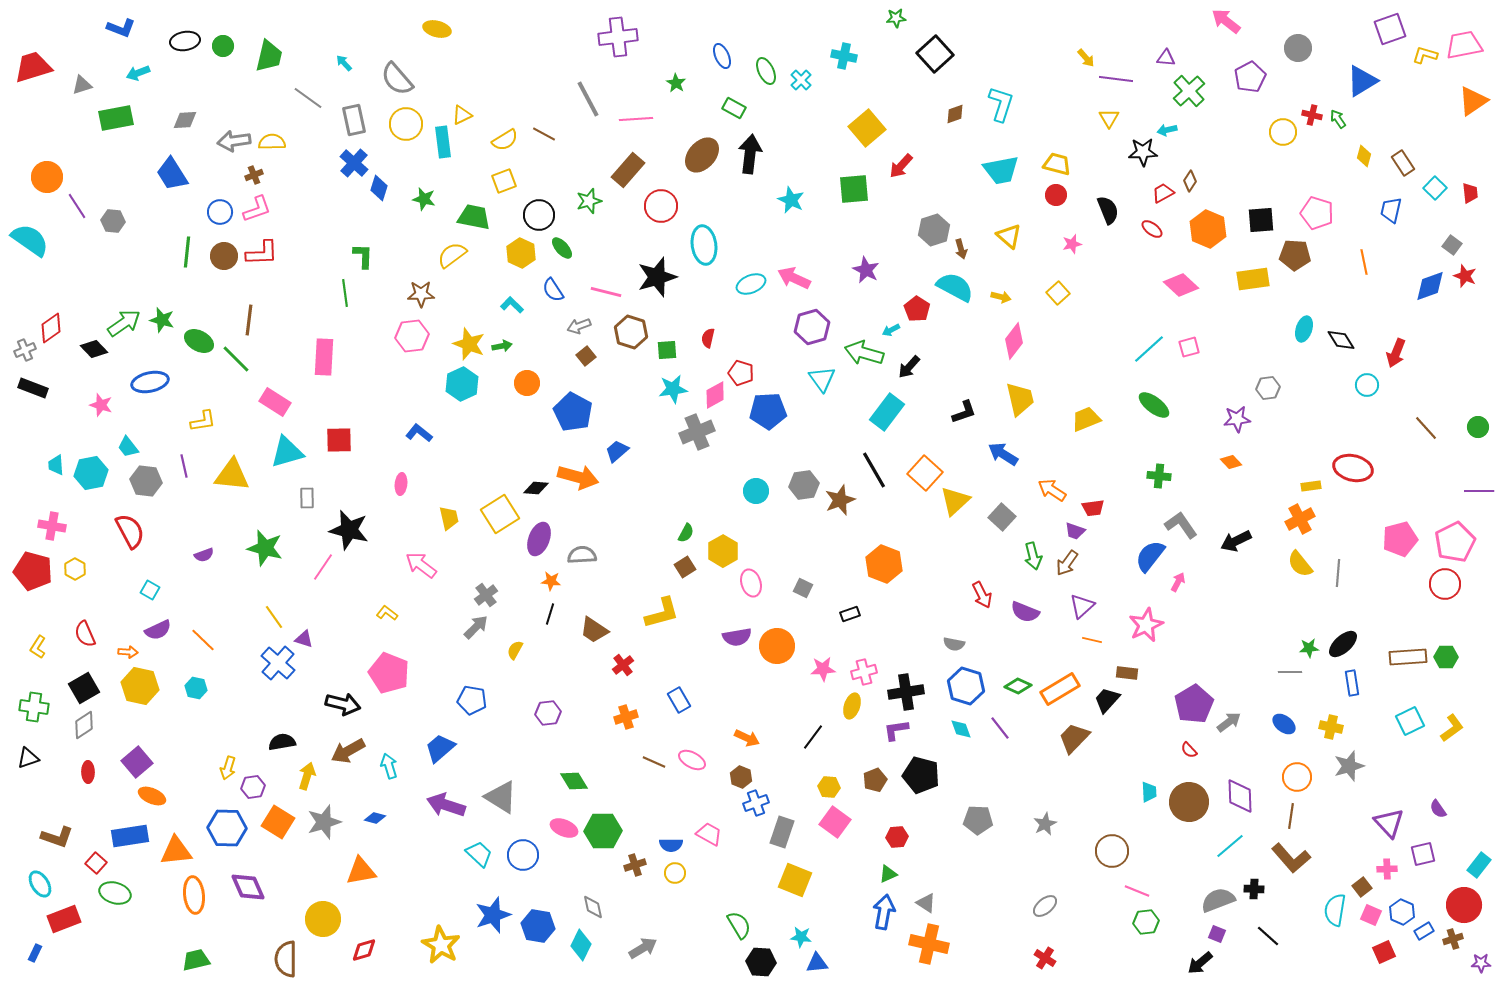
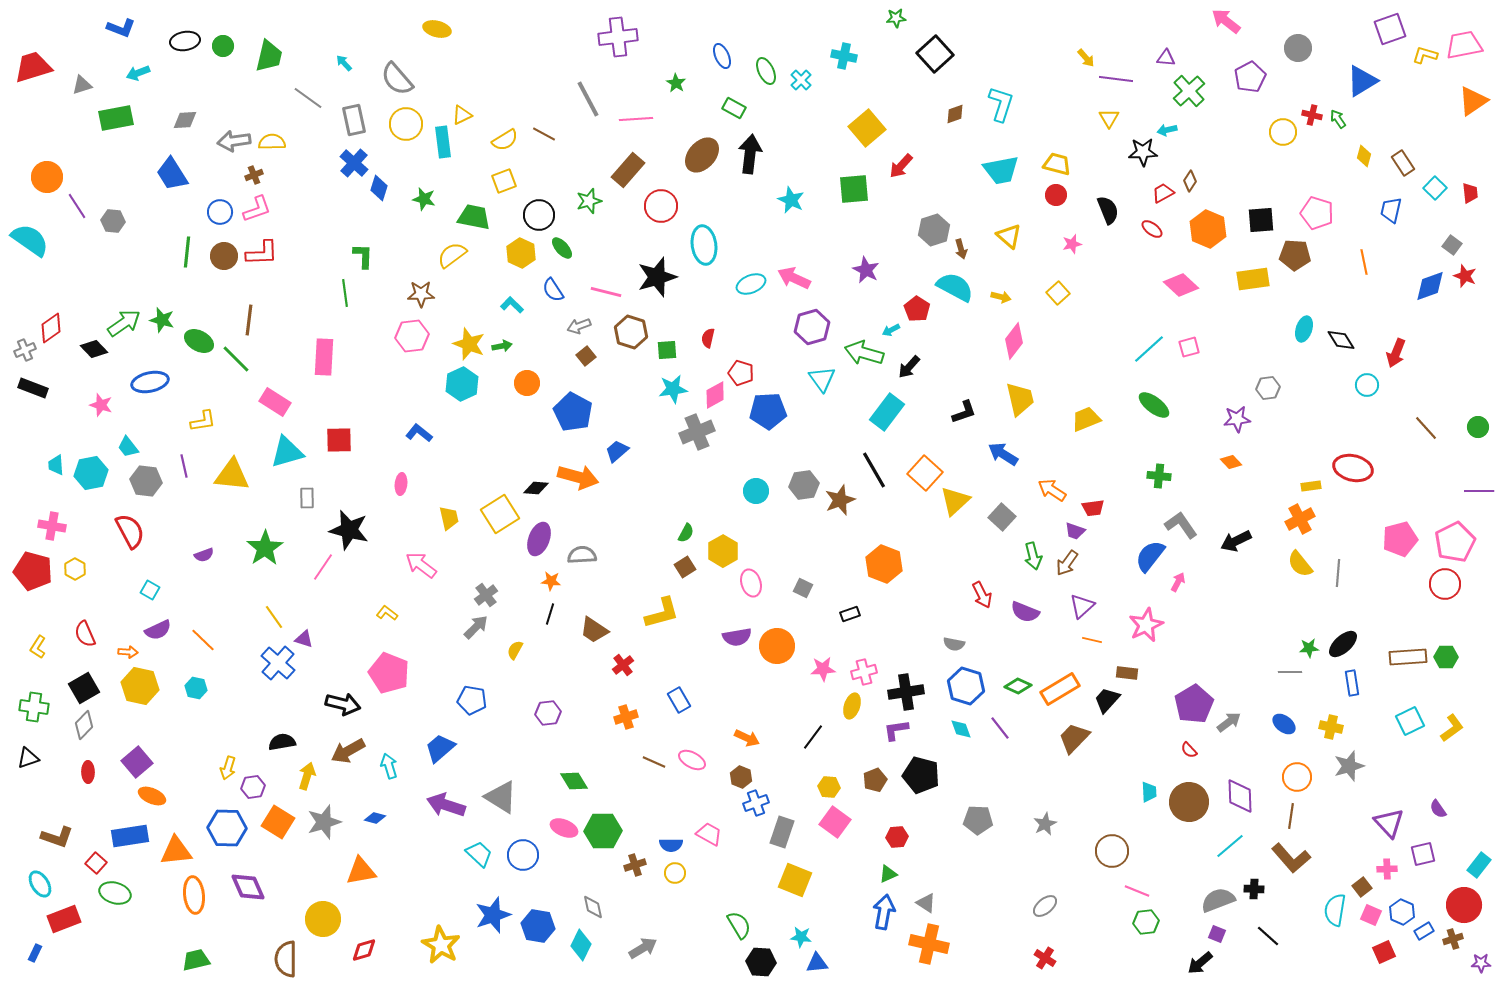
green star at (265, 548): rotated 24 degrees clockwise
gray diamond at (84, 725): rotated 12 degrees counterclockwise
